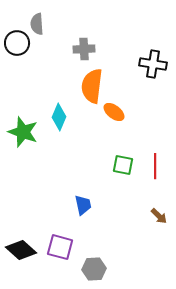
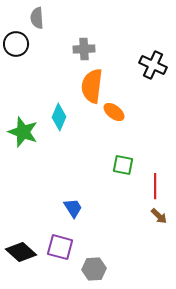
gray semicircle: moved 6 px up
black circle: moved 1 px left, 1 px down
black cross: moved 1 px down; rotated 16 degrees clockwise
red line: moved 20 px down
blue trapezoid: moved 10 px left, 3 px down; rotated 20 degrees counterclockwise
black diamond: moved 2 px down
